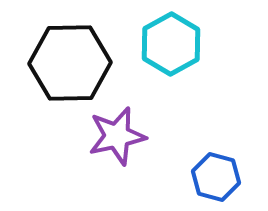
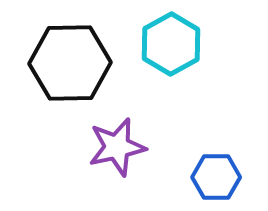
purple star: moved 11 px down
blue hexagon: rotated 15 degrees counterclockwise
